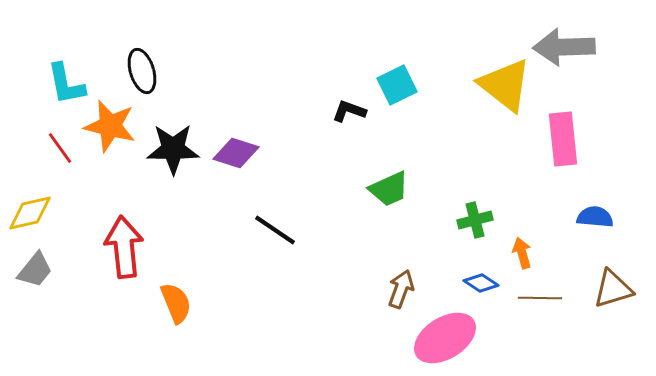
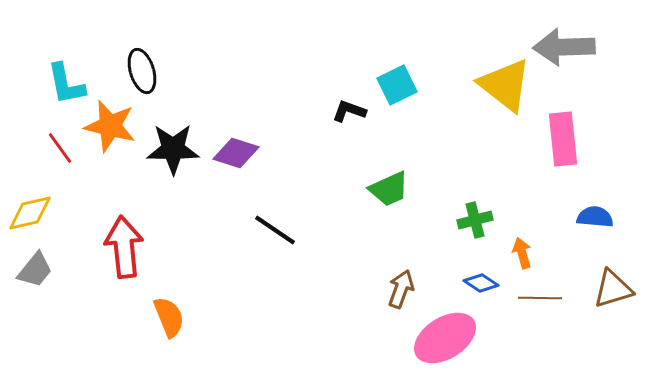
orange semicircle: moved 7 px left, 14 px down
